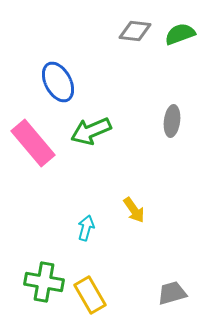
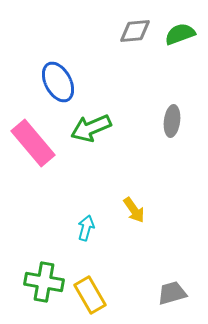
gray diamond: rotated 12 degrees counterclockwise
green arrow: moved 3 px up
